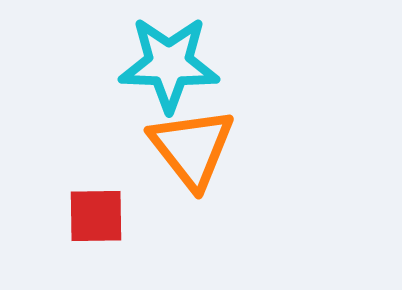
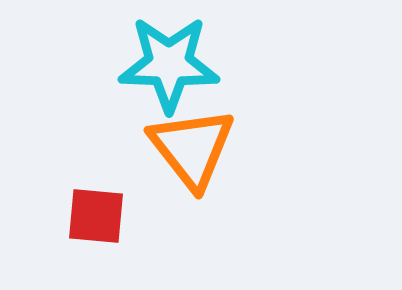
red square: rotated 6 degrees clockwise
